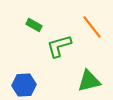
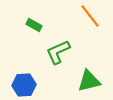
orange line: moved 2 px left, 11 px up
green L-shape: moved 1 px left, 6 px down; rotated 8 degrees counterclockwise
